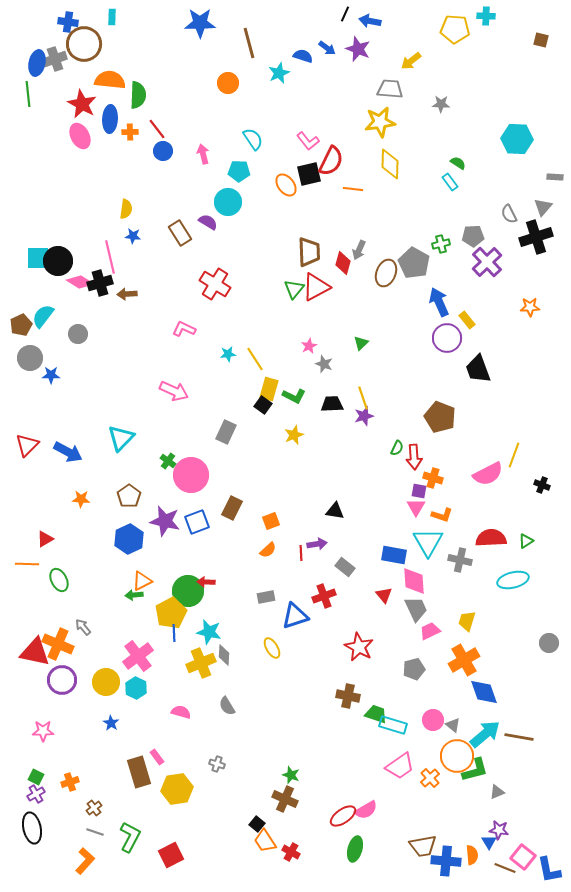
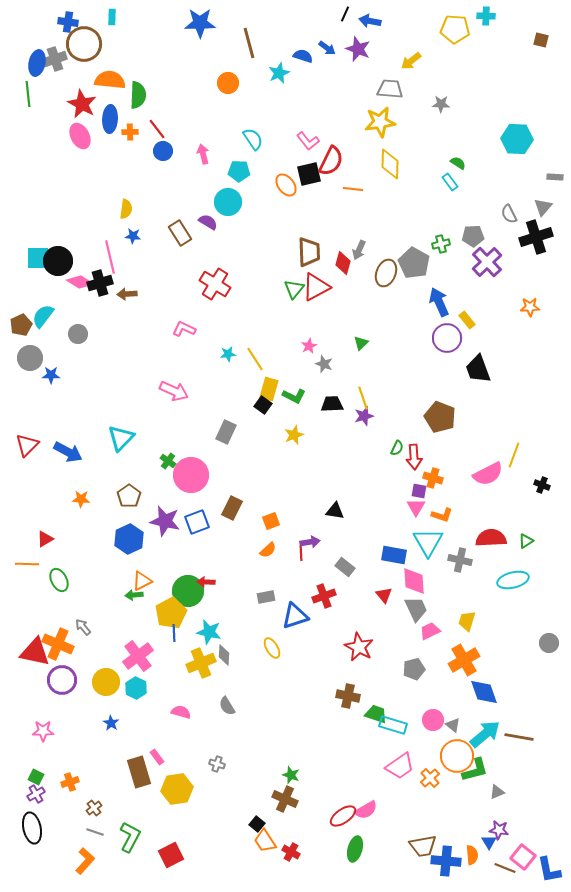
purple arrow at (317, 544): moved 7 px left, 2 px up
